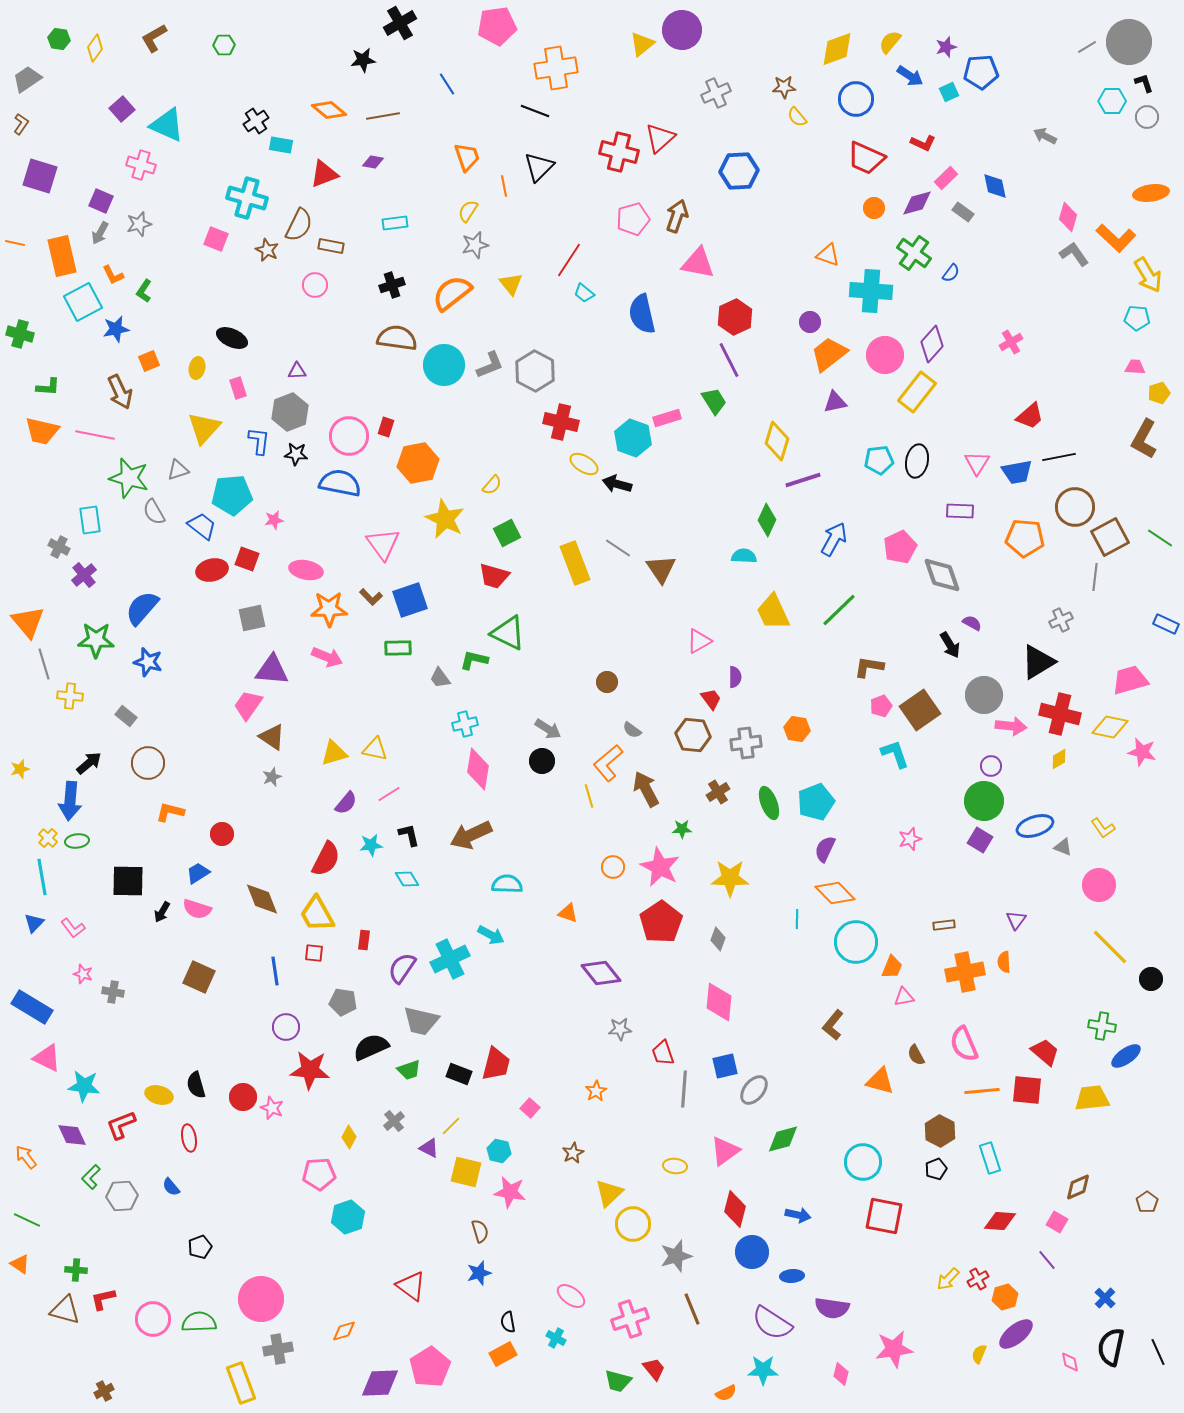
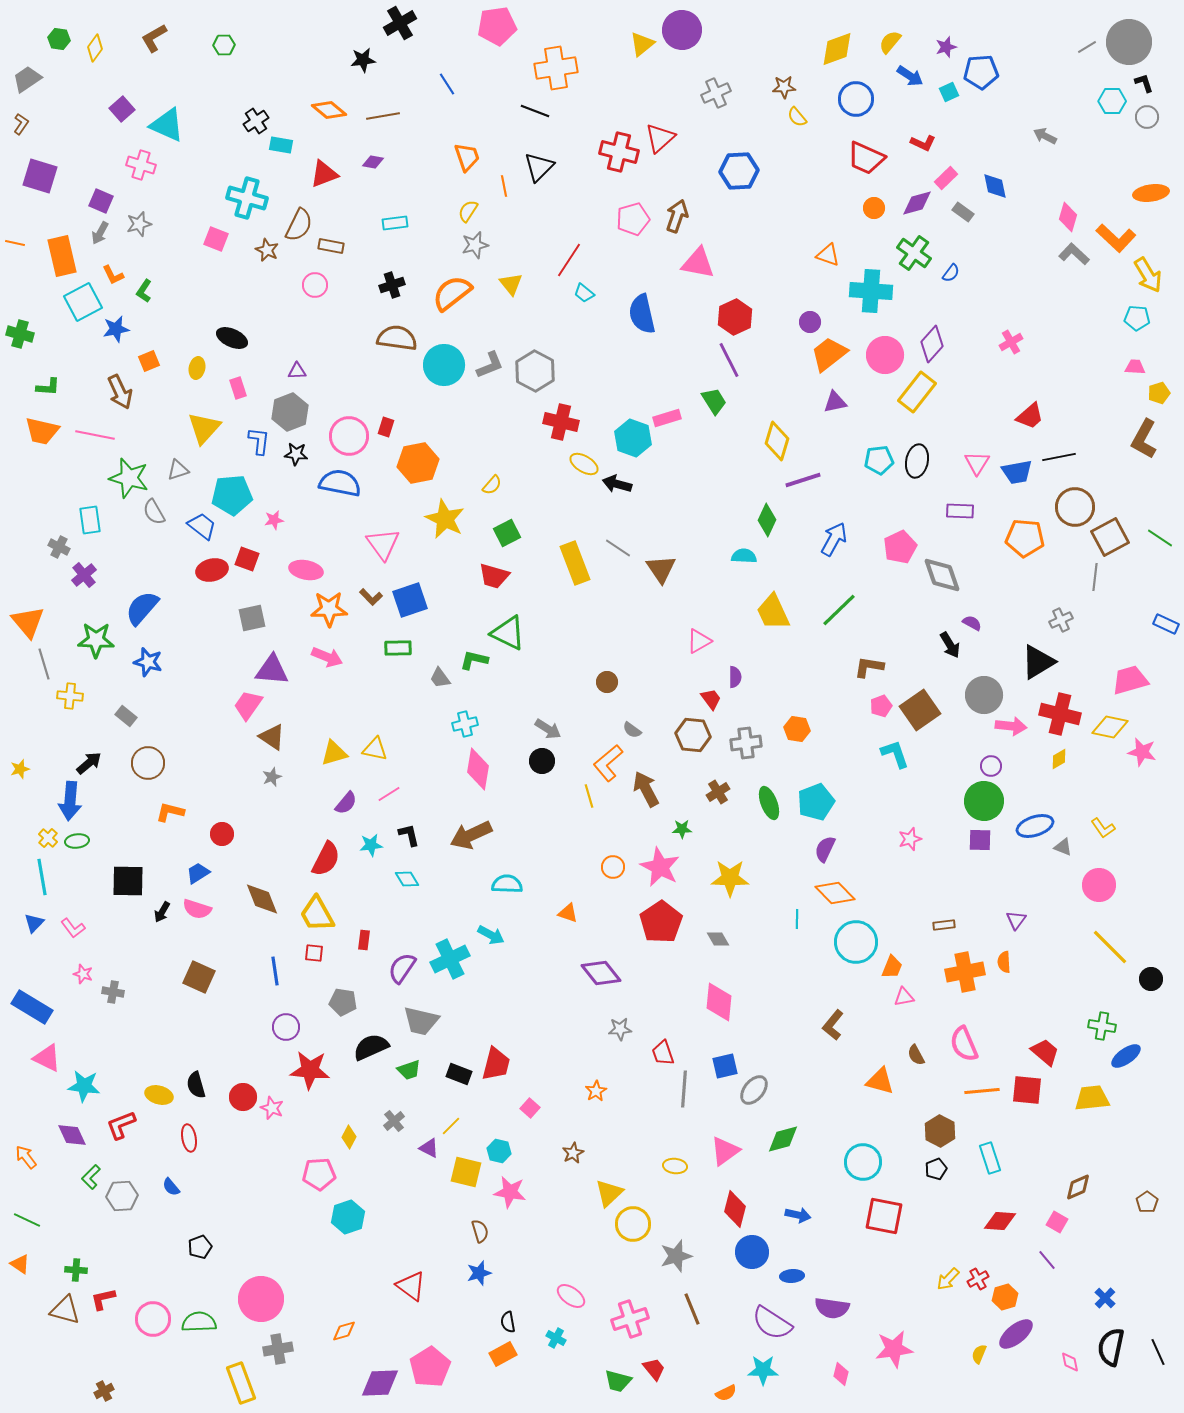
gray L-shape at (1074, 254): rotated 12 degrees counterclockwise
purple square at (980, 840): rotated 30 degrees counterclockwise
gray diamond at (718, 939): rotated 50 degrees counterclockwise
